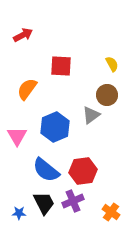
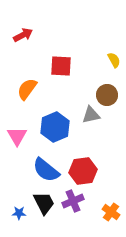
yellow semicircle: moved 2 px right, 4 px up
gray triangle: rotated 24 degrees clockwise
